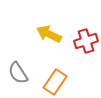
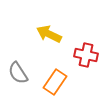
red cross: moved 14 px down; rotated 30 degrees clockwise
